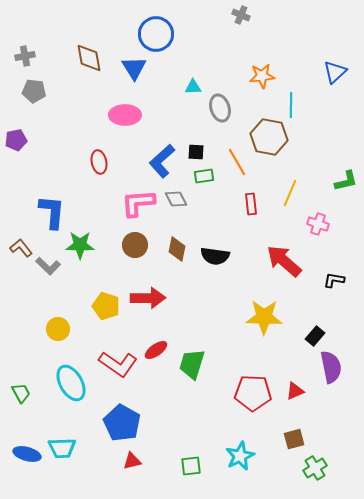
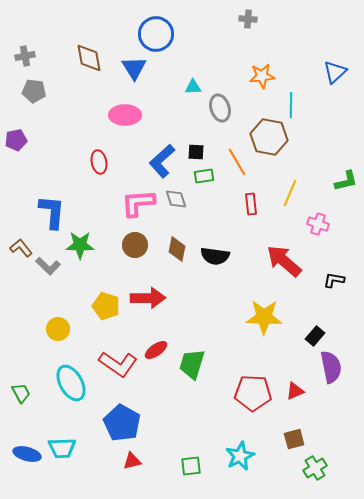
gray cross at (241, 15): moved 7 px right, 4 px down; rotated 18 degrees counterclockwise
gray diamond at (176, 199): rotated 10 degrees clockwise
